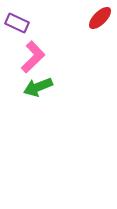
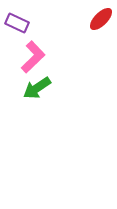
red ellipse: moved 1 px right, 1 px down
green arrow: moved 1 px left, 1 px down; rotated 12 degrees counterclockwise
